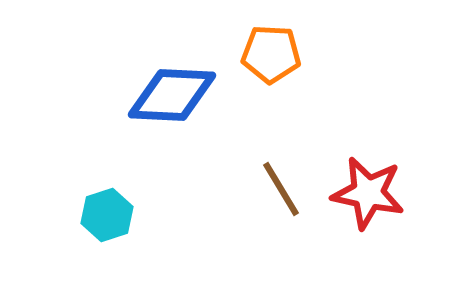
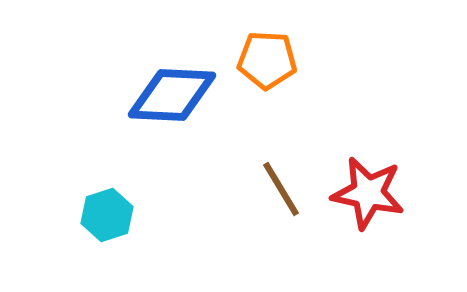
orange pentagon: moved 4 px left, 6 px down
